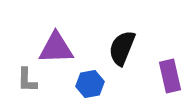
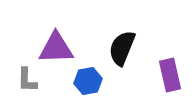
purple rectangle: moved 1 px up
blue hexagon: moved 2 px left, 3 px up
